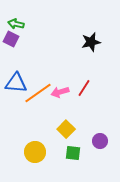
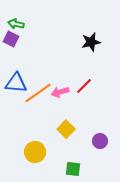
red line: moved 2 px up; rotated 12 degrees clockwise
green square: moved 16 px down
